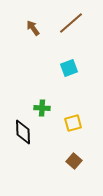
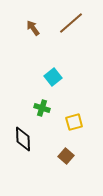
cyan square: moved 16 px left, 9 px down; rotated 18 degrees counterclockwise
green cross: rotated 14 degrees clockwise
yellow square: moved 1 px right, 1 px up
black diamond: moved 7 px down
brown square: moved 8 px left, 5 px up
